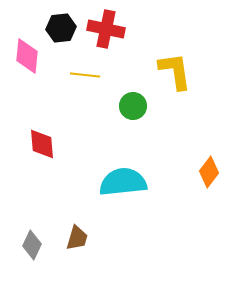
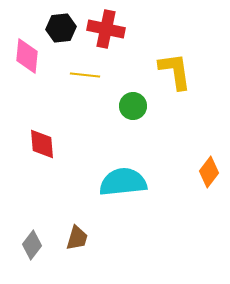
gray diamond: rotated 12 degrees clockwise
